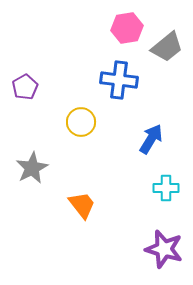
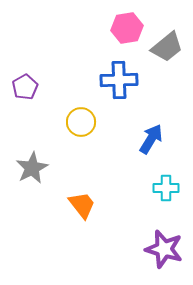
blue cross: rotated 9 degrees counterclockwise
